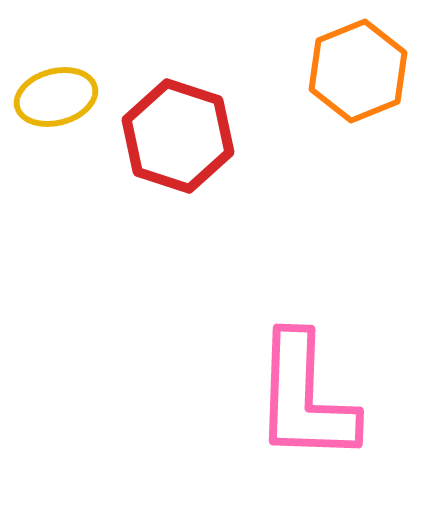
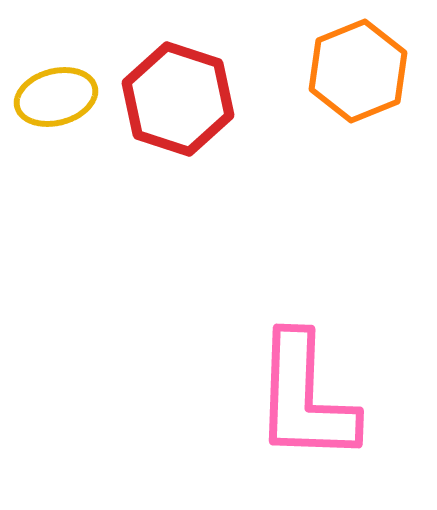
red hexagon: moved 37 px up
